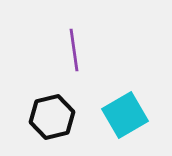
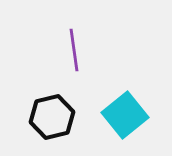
cyan square: rotated 9 degrees counterclockwise
